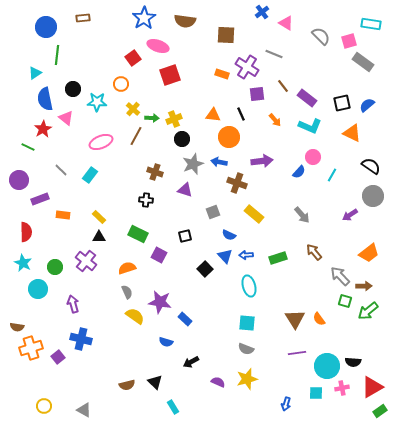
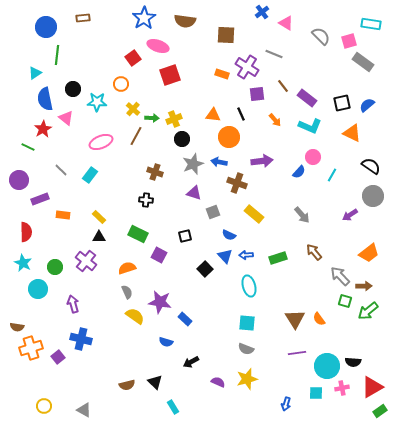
purple triangle at (185, 190): moved 9 px right, 3 px down
